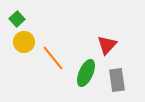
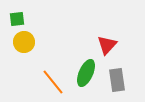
green square: rotated 35 degrees clockwise
orange line: moved 24 px down
